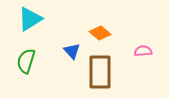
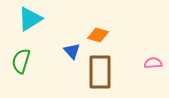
orange diamond: moved 2 px left, 2 px down; rotated 25 degrees counterclockwise
pink semicircle: moved 10 px right, 12 px down
green semicircle: moved 5 px left
